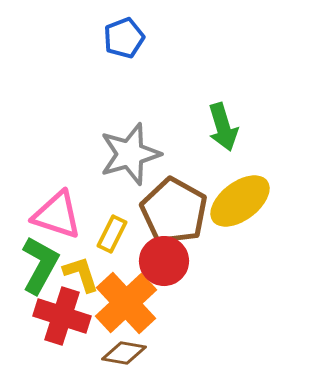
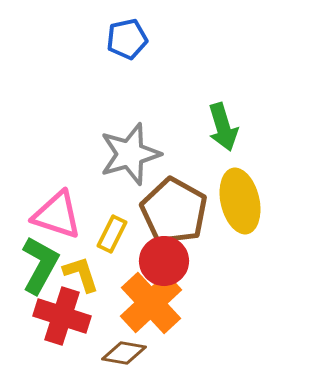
blue pentagon: moved 3 px right, 1 px down; rotated 9 degrees clockwise
yellow ellipse: rotated 66 degrees counterclockwise
orange cross: moved 25 px right
